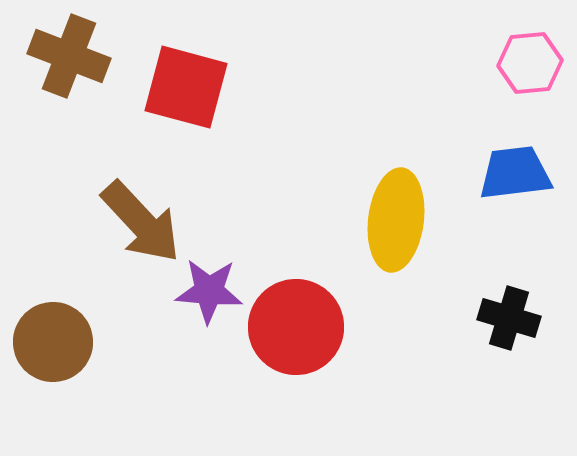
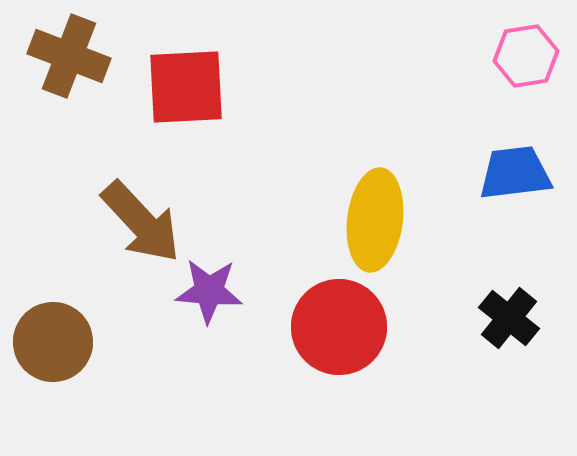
pink hexagon: moved 4 px left, 7 px up; rotated 4 degrees counterclockwise
red square: rotated 18 degrees counterclockwise
yellow ellipse: moved 21 px left
black cross: rotated 22 degrees clockwise
red circle: moved 43 px right
